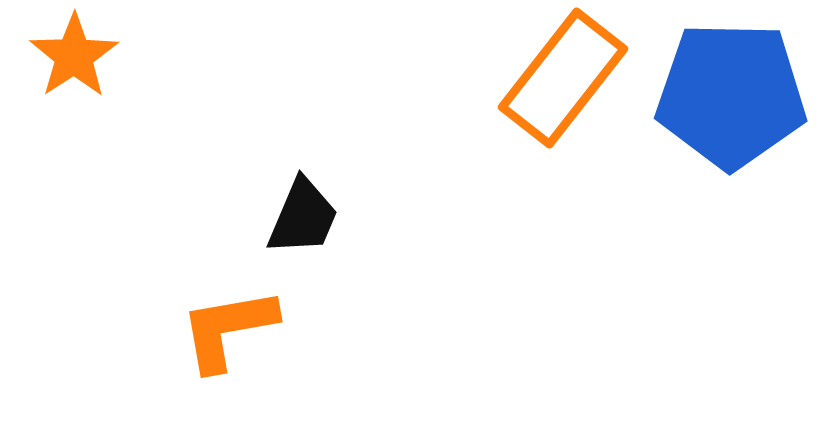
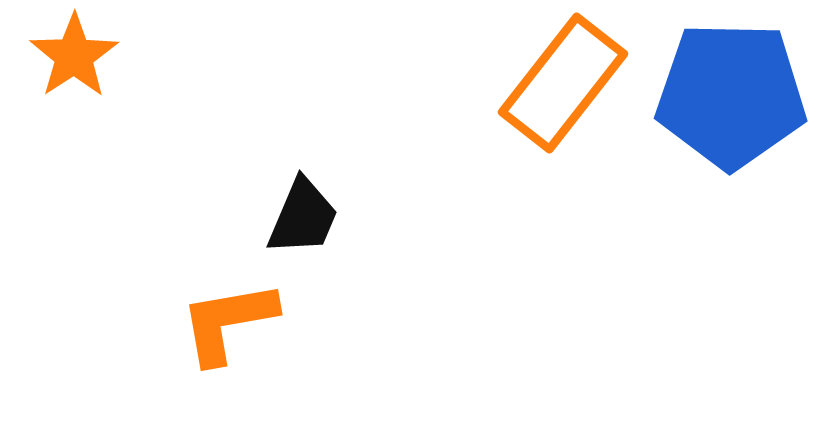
orange rectangle: moved 5 px down
orange L-shape: moved 7 px up
